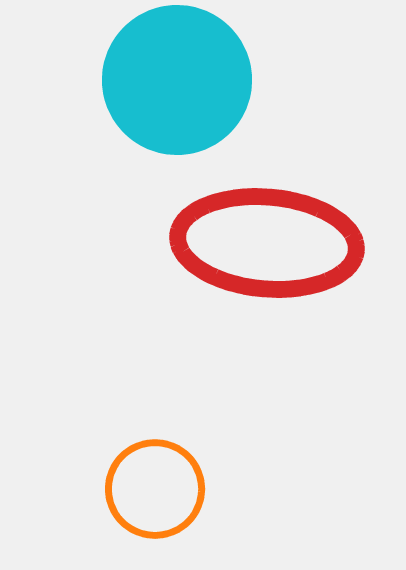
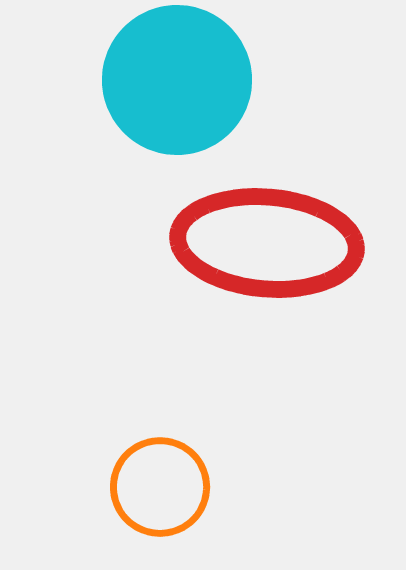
orange circle: moved 5 px right, 2 px up
